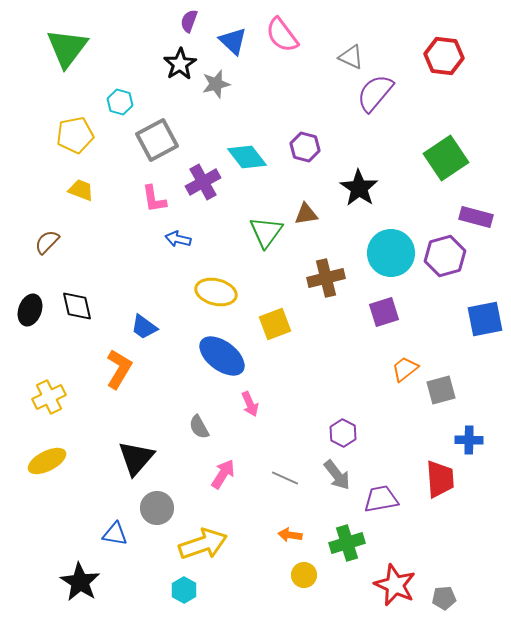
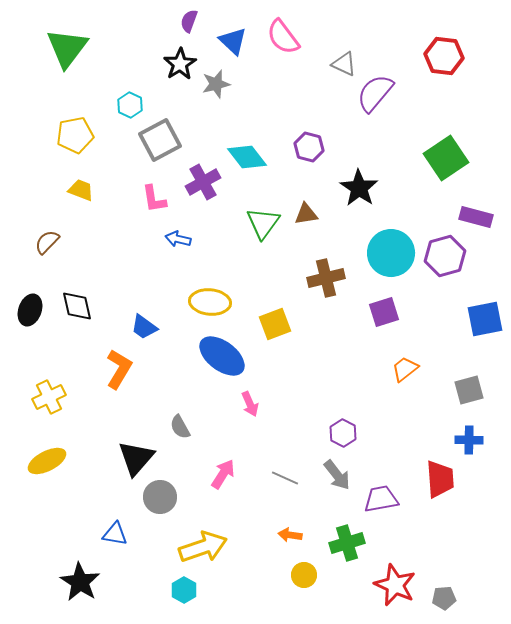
pink semicircle at (282, 35): moved 1 px right, 2 px down
gray triangle at (351, 57): moved 7 px left, 7 px down
cyan hexagon at (120, 102): moved 10 px right, 3 px down; rotated 10 degrees clockwise
gray square at (157, 140): moved 3 px right
purple hexagon at (305, 147): moved 4 px right
green triangle at (266, 232): moved 3 px left, 9 px up
yellow ellipse at (216, 292): moved 6 px left, 10 px down; rotated 9 degrees counterclockwise
gray square at (441, 390): moved 28 px right
gray semicircle at (199, 427): moved 19 px left
gray circle at (157, 508): moved 3 px right, 11 px up
yellow arrow at (203, 544): moved 3 px down
